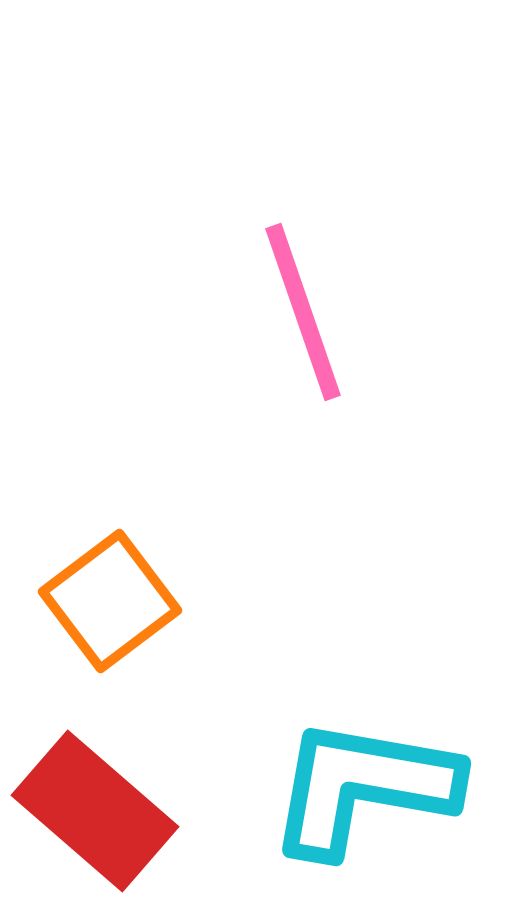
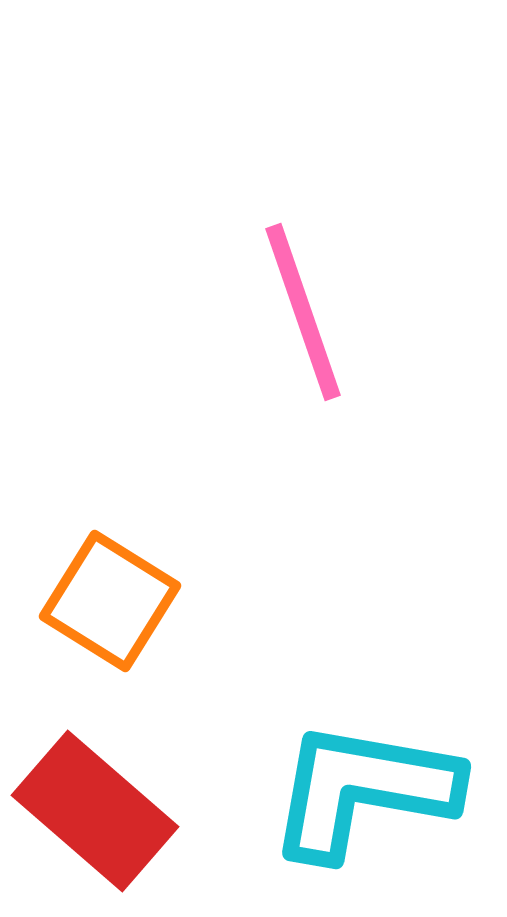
orange square: rotated 21 degrees counterclockwise
cyan L-shape: moved 3 px down
